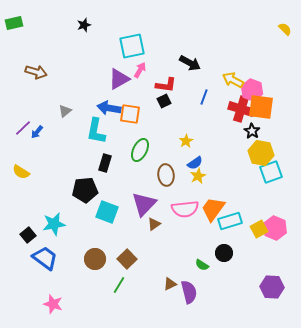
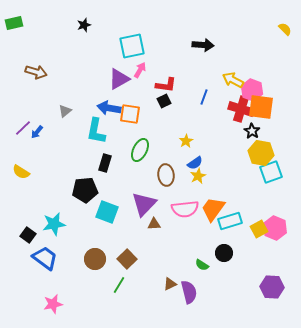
black arrow at (190, 63): moved 13 px right, 18 px up; rotated 25 degrees counterclockwise
brown triangle at (154, 224): rotated 32 degrees clockwise
black square at (28, 235): rotated 14 degrees counterclockwise
pink star at (53, 304): rotated 30 degrees counterclockwise
